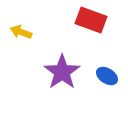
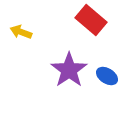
red rectangle: rotated 20 degrees clockwise
purple star: moved 7 px right, 2 px up
